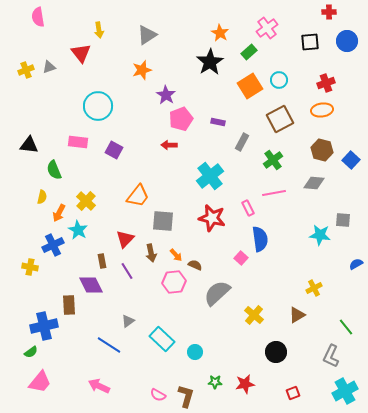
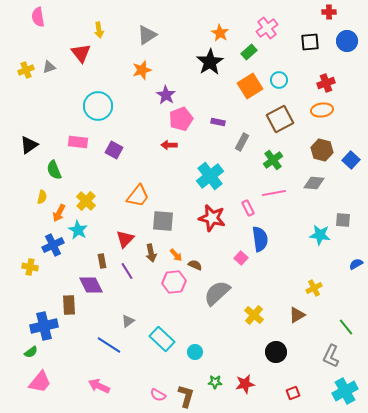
black triangle at (29, 145): rotated 42 degrees counterclockwise
